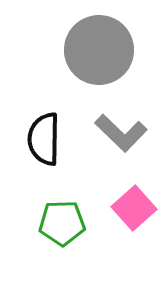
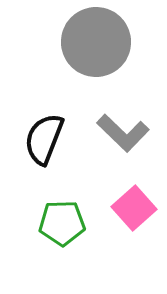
gray circle: moved 3 px left, 8 px up
gray L-shape: moved 2 px right
black semicircle: rotated 20 degrees clockwise
